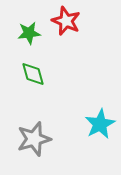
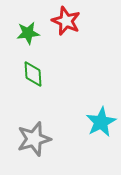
green star: moved 1 px left
green diamond: rotated 12 degrees clockwise
cyan star: moved 1 px right, 2 px up
